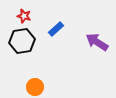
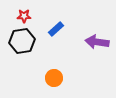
red star: rotated 16 degrees counterclockwise
purple arrow: rotated 25 degrees counterclockwise
orange circle: moved 19 px right, 9 px up
